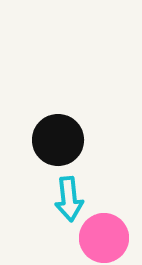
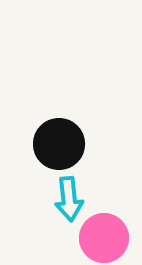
black circle: moved 1 px right, 4 px down
